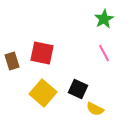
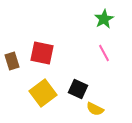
yellow square: rotated 12 degrees clockwise
